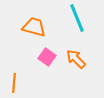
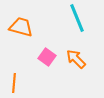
orange trapezoid: moved 13 px left
